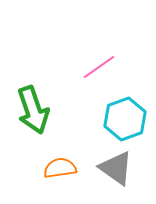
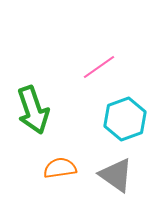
gray triangle: moved 7 px down
